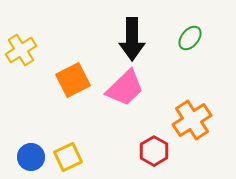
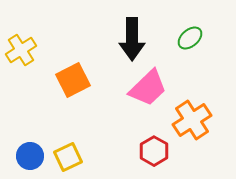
green ellipse: rotated 10 degrees clockwise
pink trapezoid: moved 23 px right
blue circle: moved 1 px left, 1 px up
